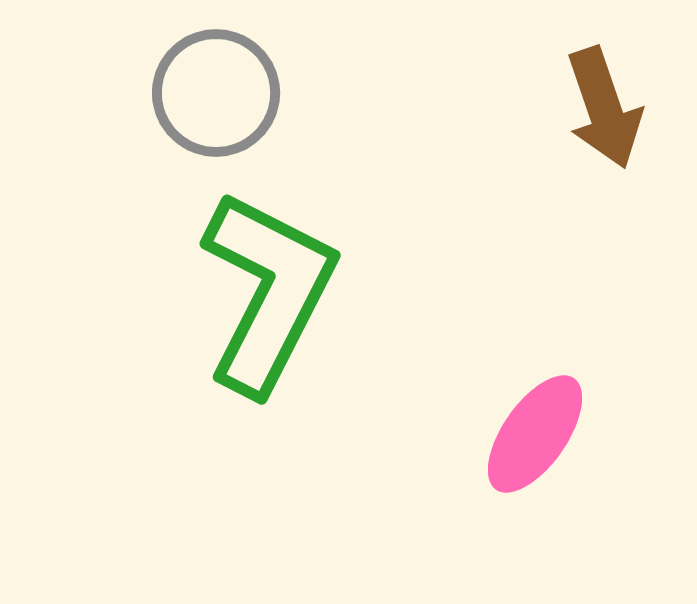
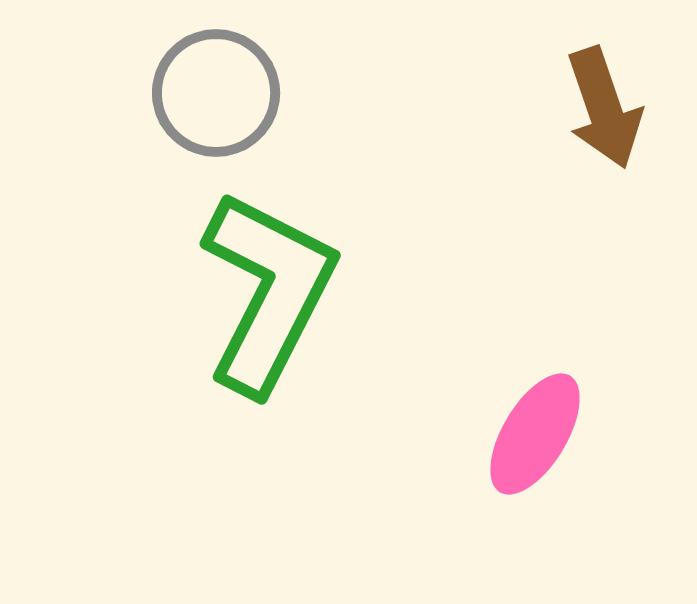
pink ellipse: rotated 4 degrees counterclockwise
